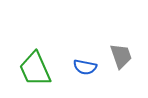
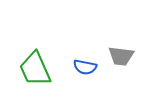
gray trapezoid: rotated 116 degrees clockwise
